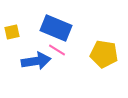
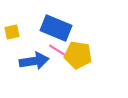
yellow pentagon: moved 26 px left, 1 px down
blue arrow: moved 2 px left
